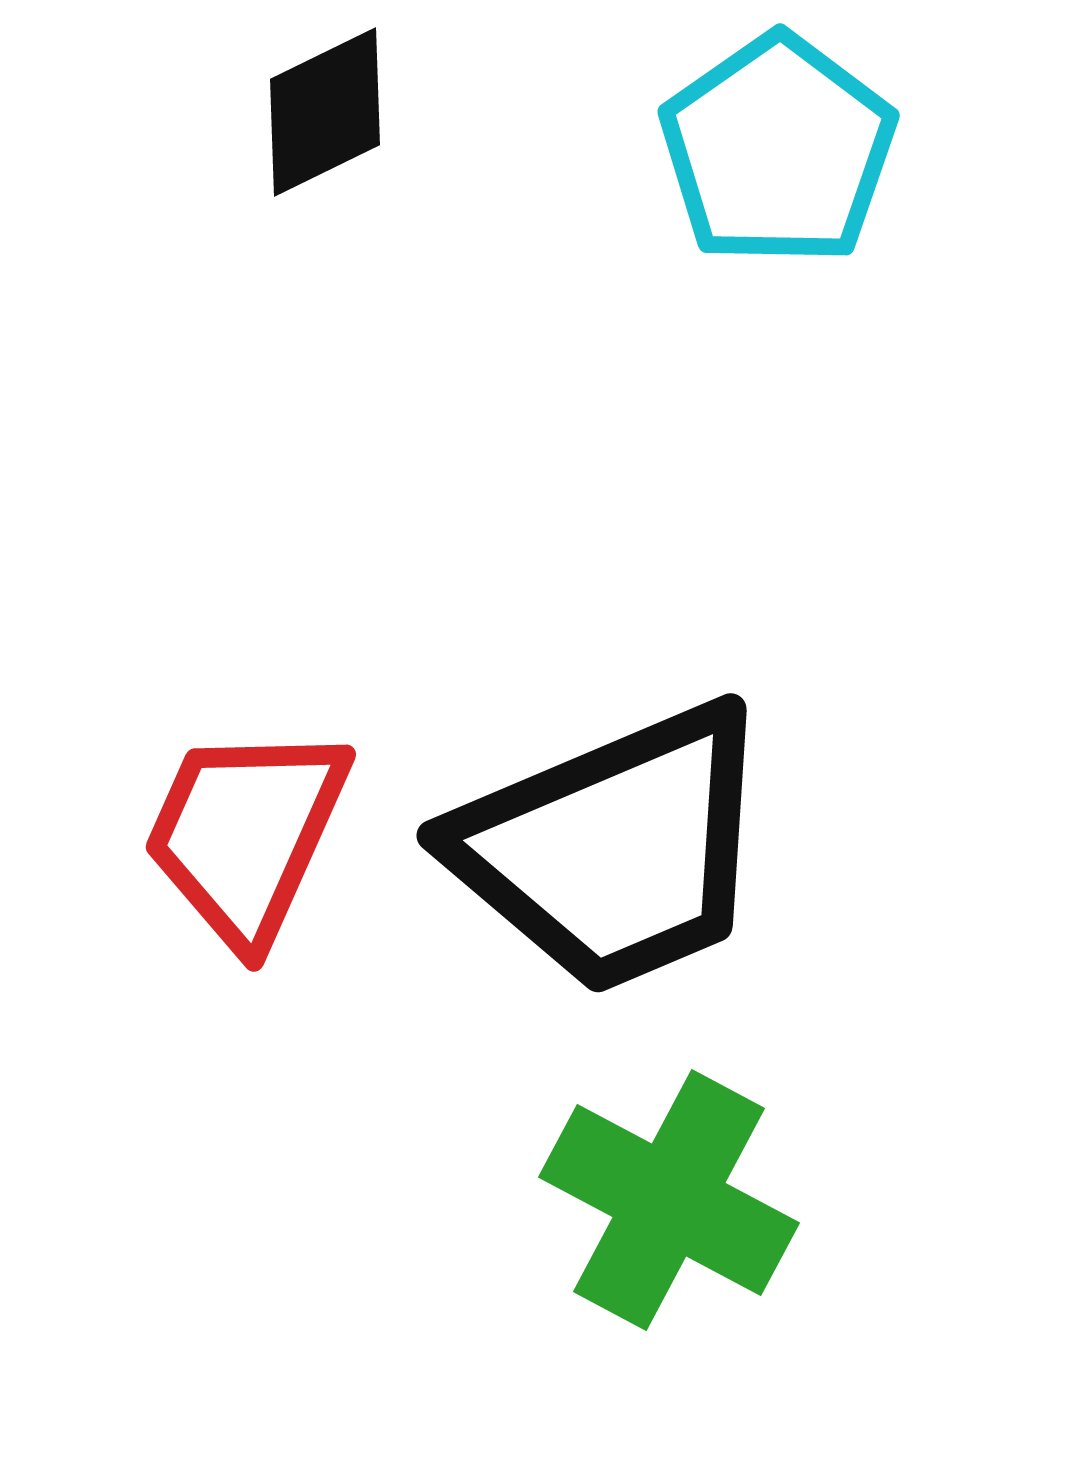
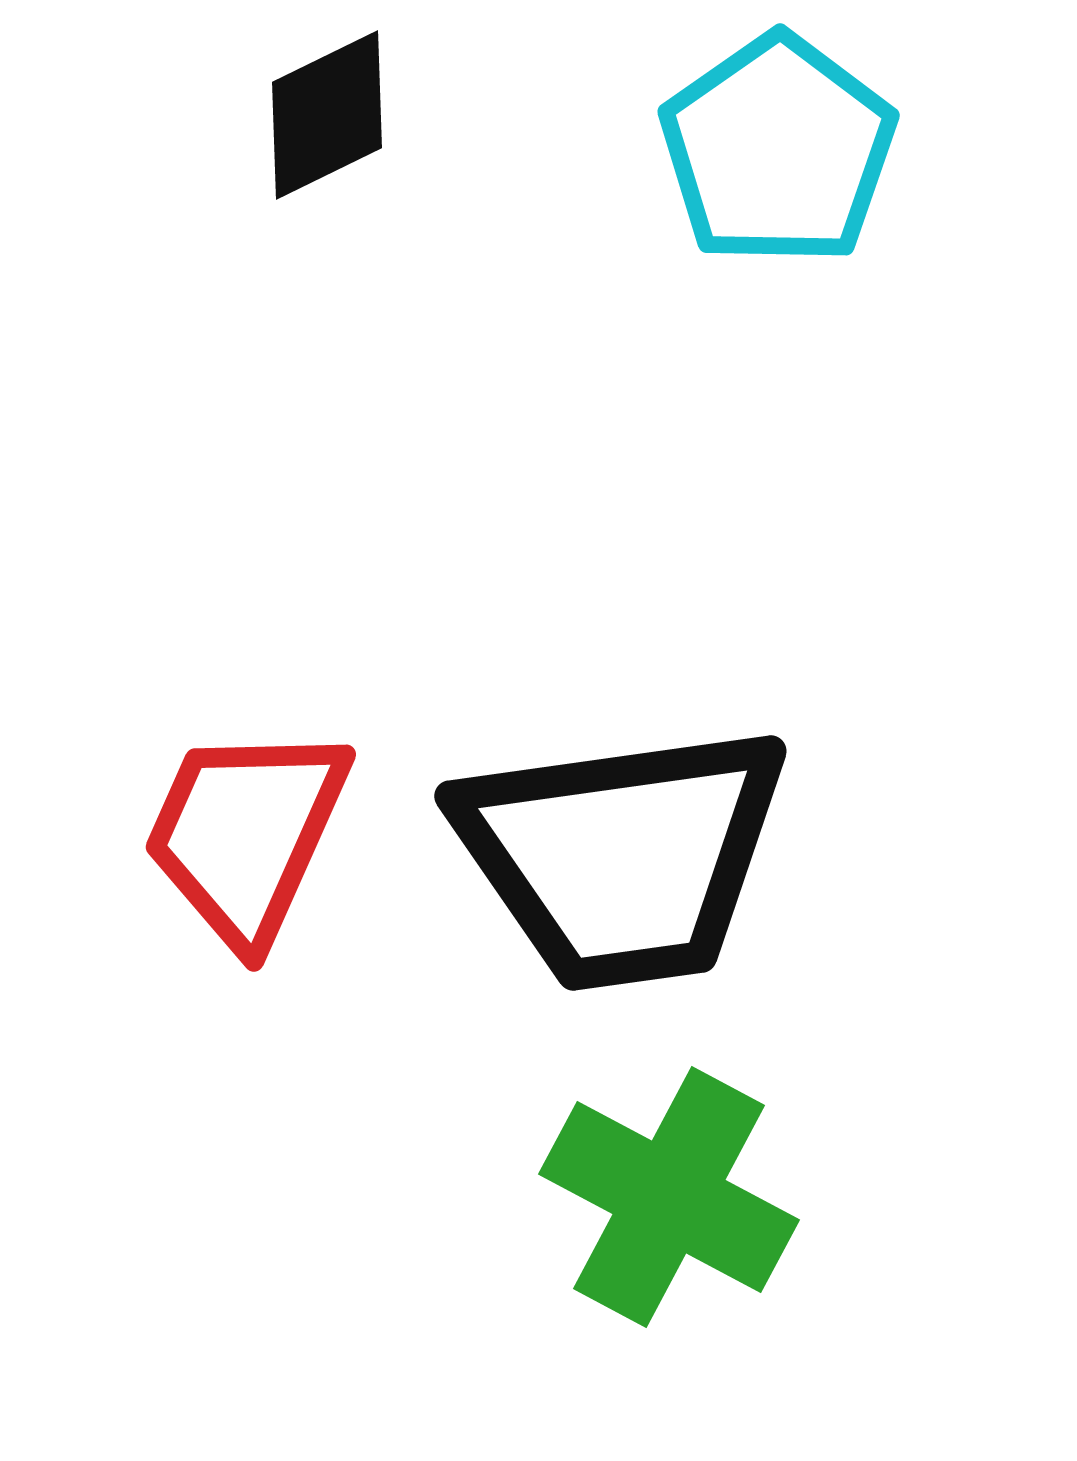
black diamond: moved 2 px right, 3 px down
black trapezoid: moved 8 px right, 7 px down; rotated 15 degrees clockwise
green cross: moved 3 px up
